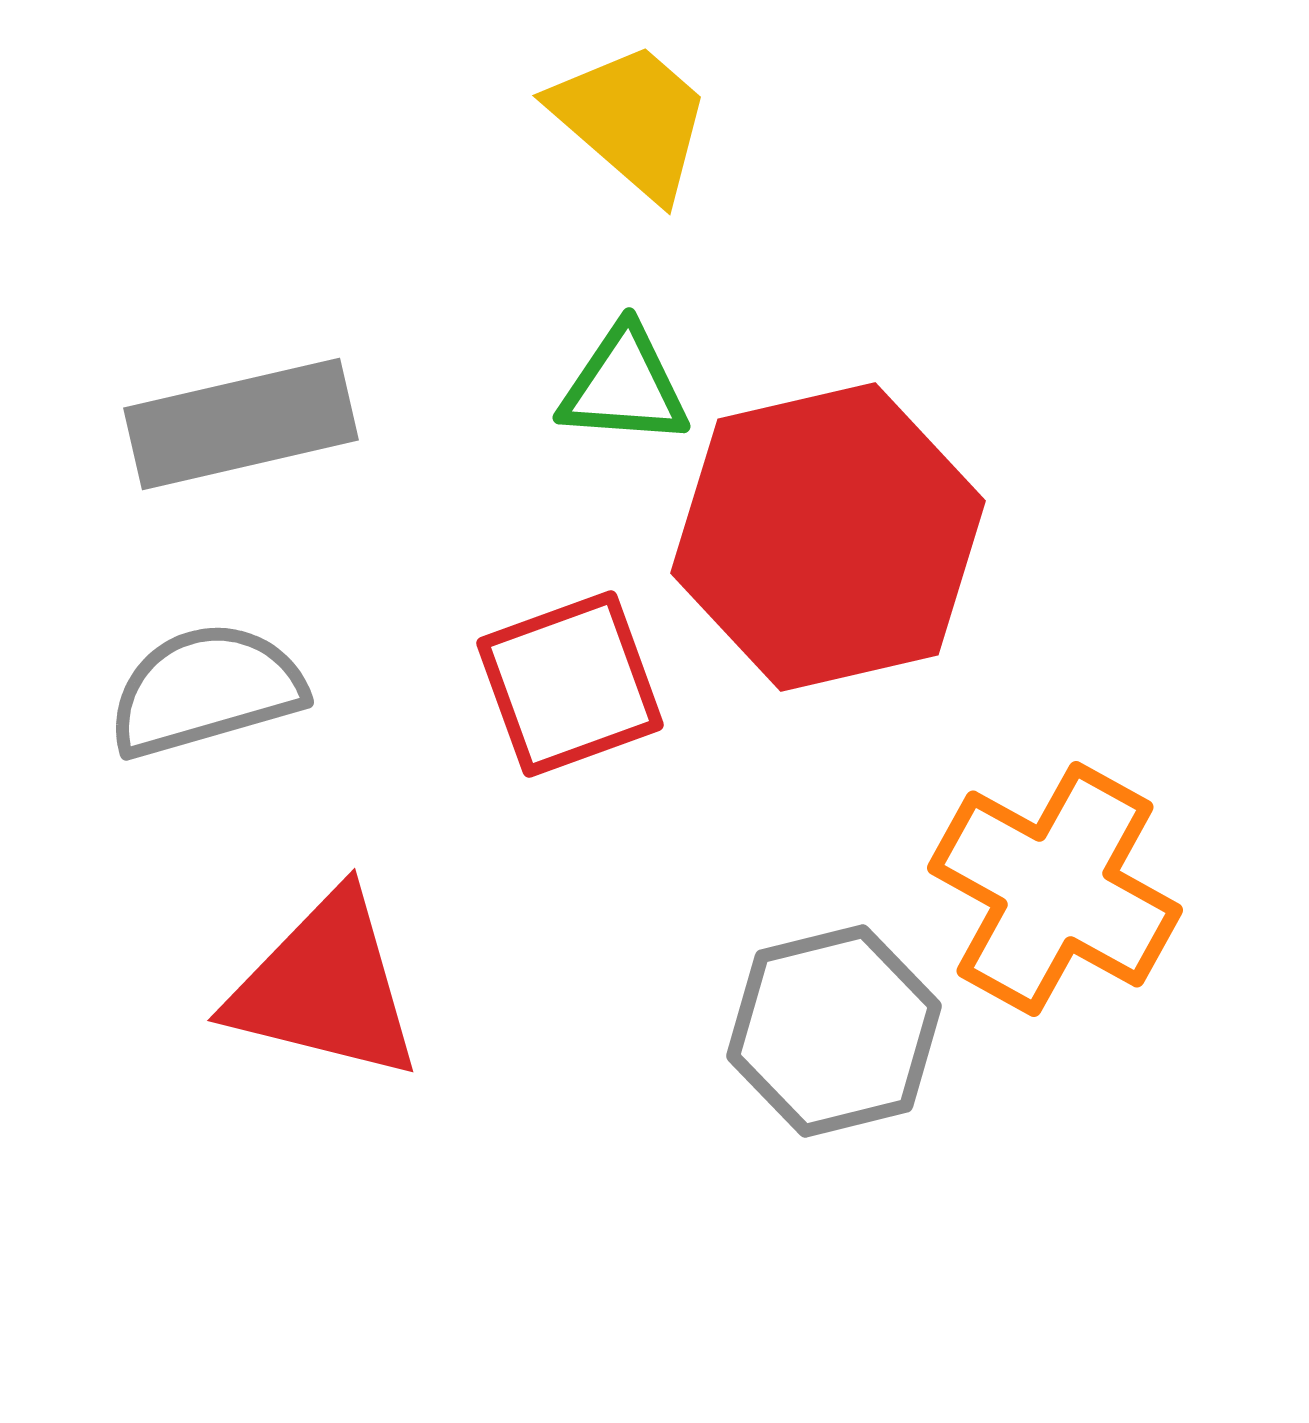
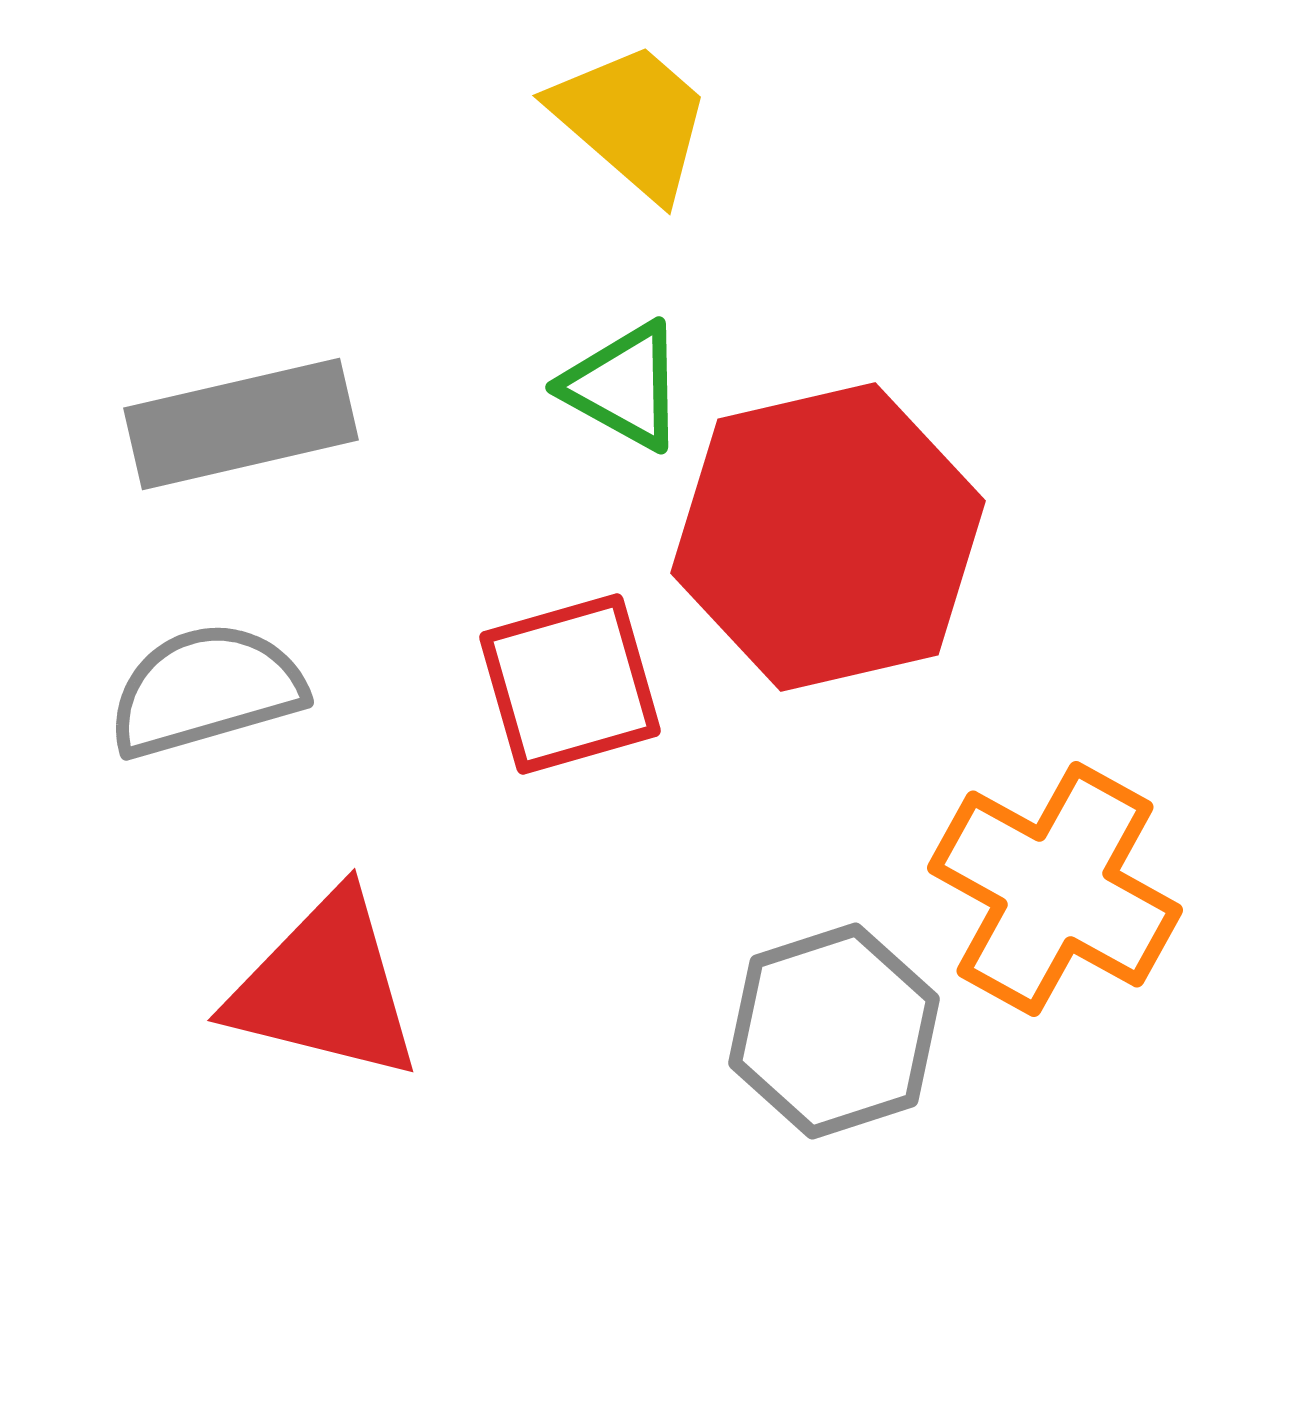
green triangle: rotated 25 degrees clockwise
red square: rotated 4 degrees clockwise
gray hexagon: rotated 4 degrees counterclockwise
